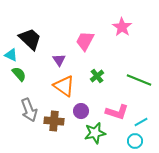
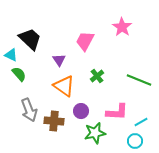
pink L-shape: rotated 15 degrees counterclockwise
